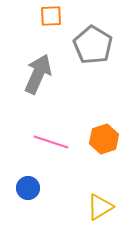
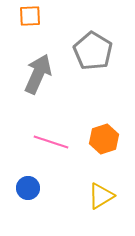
orange square: moved 21 px left
gray pentagon: moved 6 px down
yellow triangle: moved 1 px right, 11 px up
